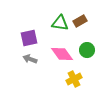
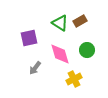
green triangle: rotated 24 degrees clockwise
pink diamond: moved 2 px left; rotated 20 degrees clockwise
gray arrow: moved 5 px right, 9 px down; rotated 72 degrees counterclockwise
